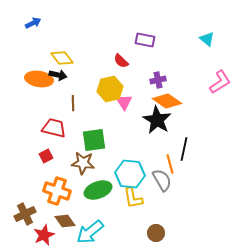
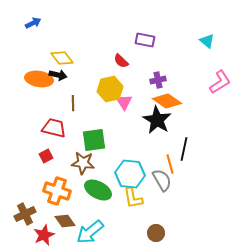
cyan triangle: moved 2 px down
green ellipse: rotated 48 degrees clockwise
